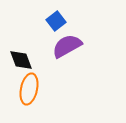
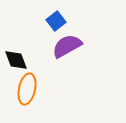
black diamond: moved 5 px left
orange ellipse: moved 2 px left
